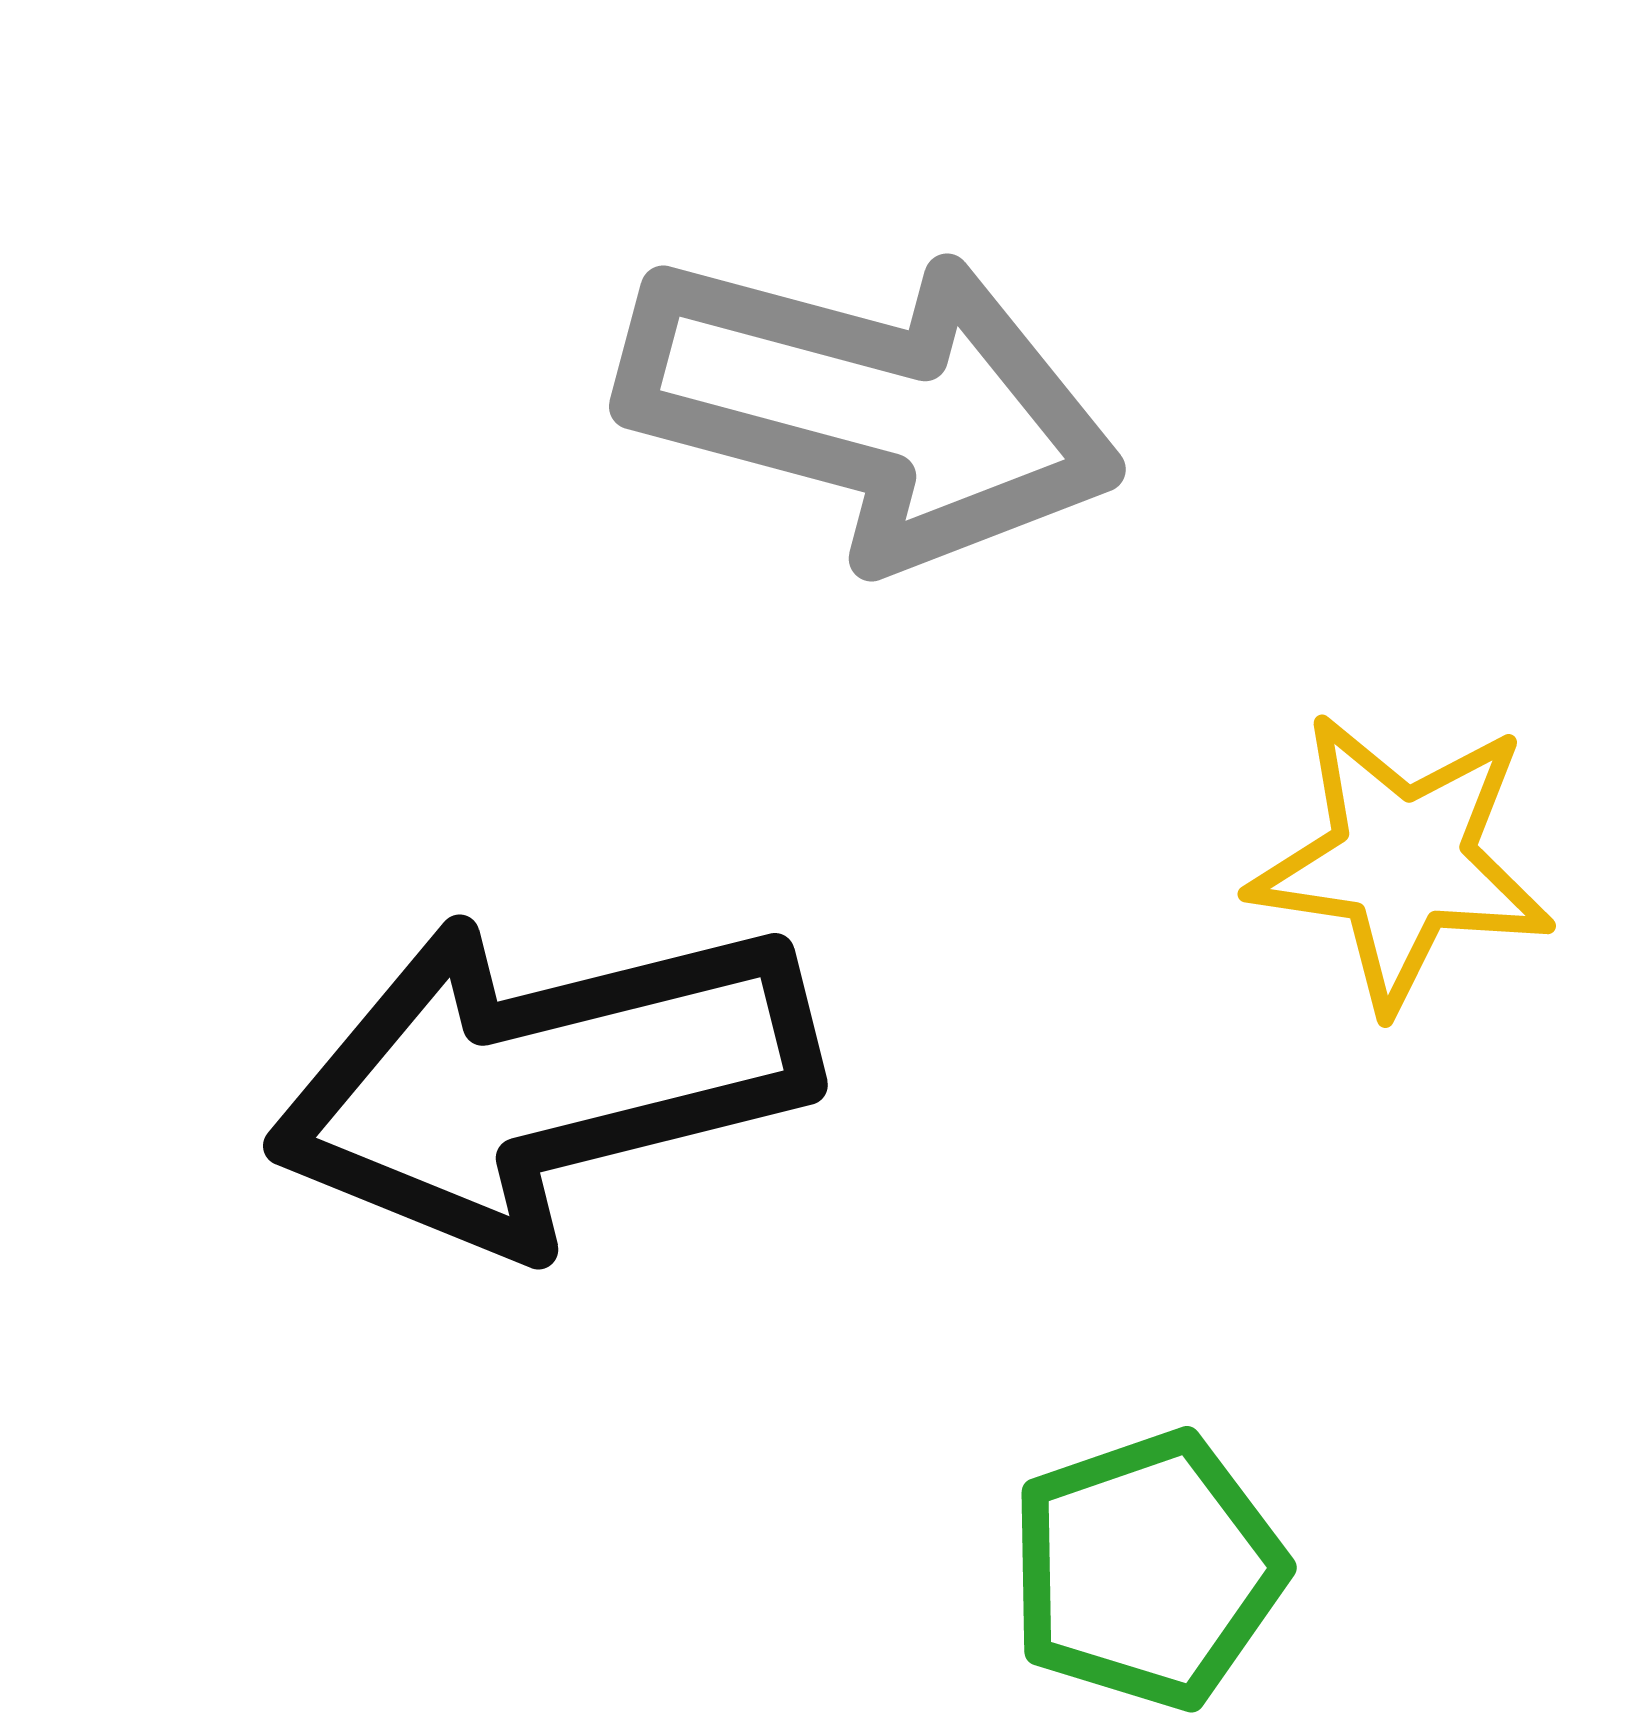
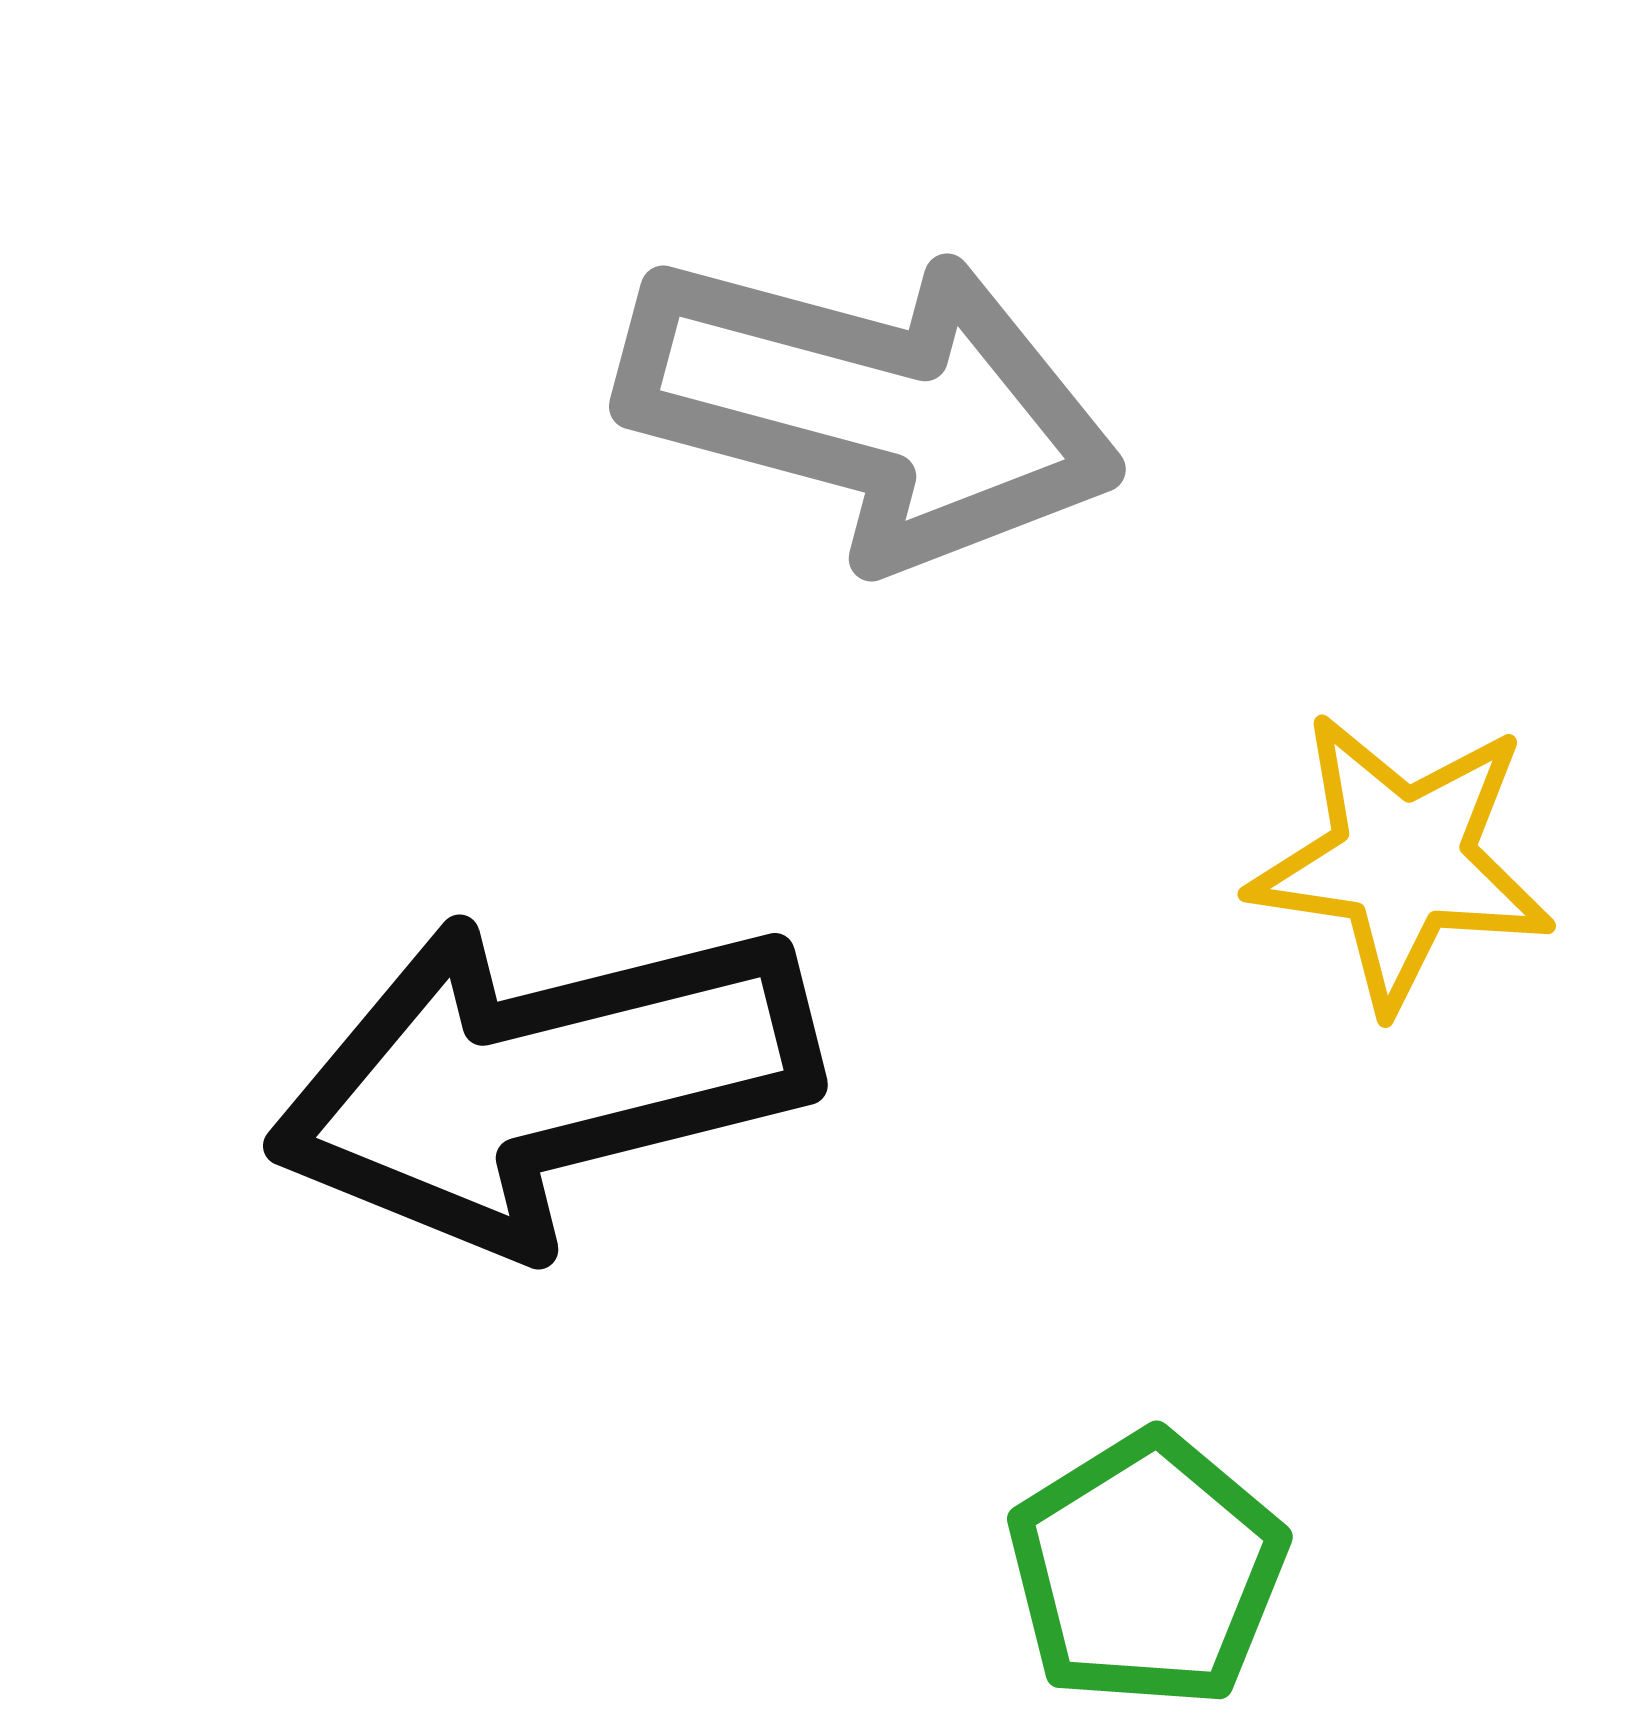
green pentagon: rotated 13 degrees counterclockwise
